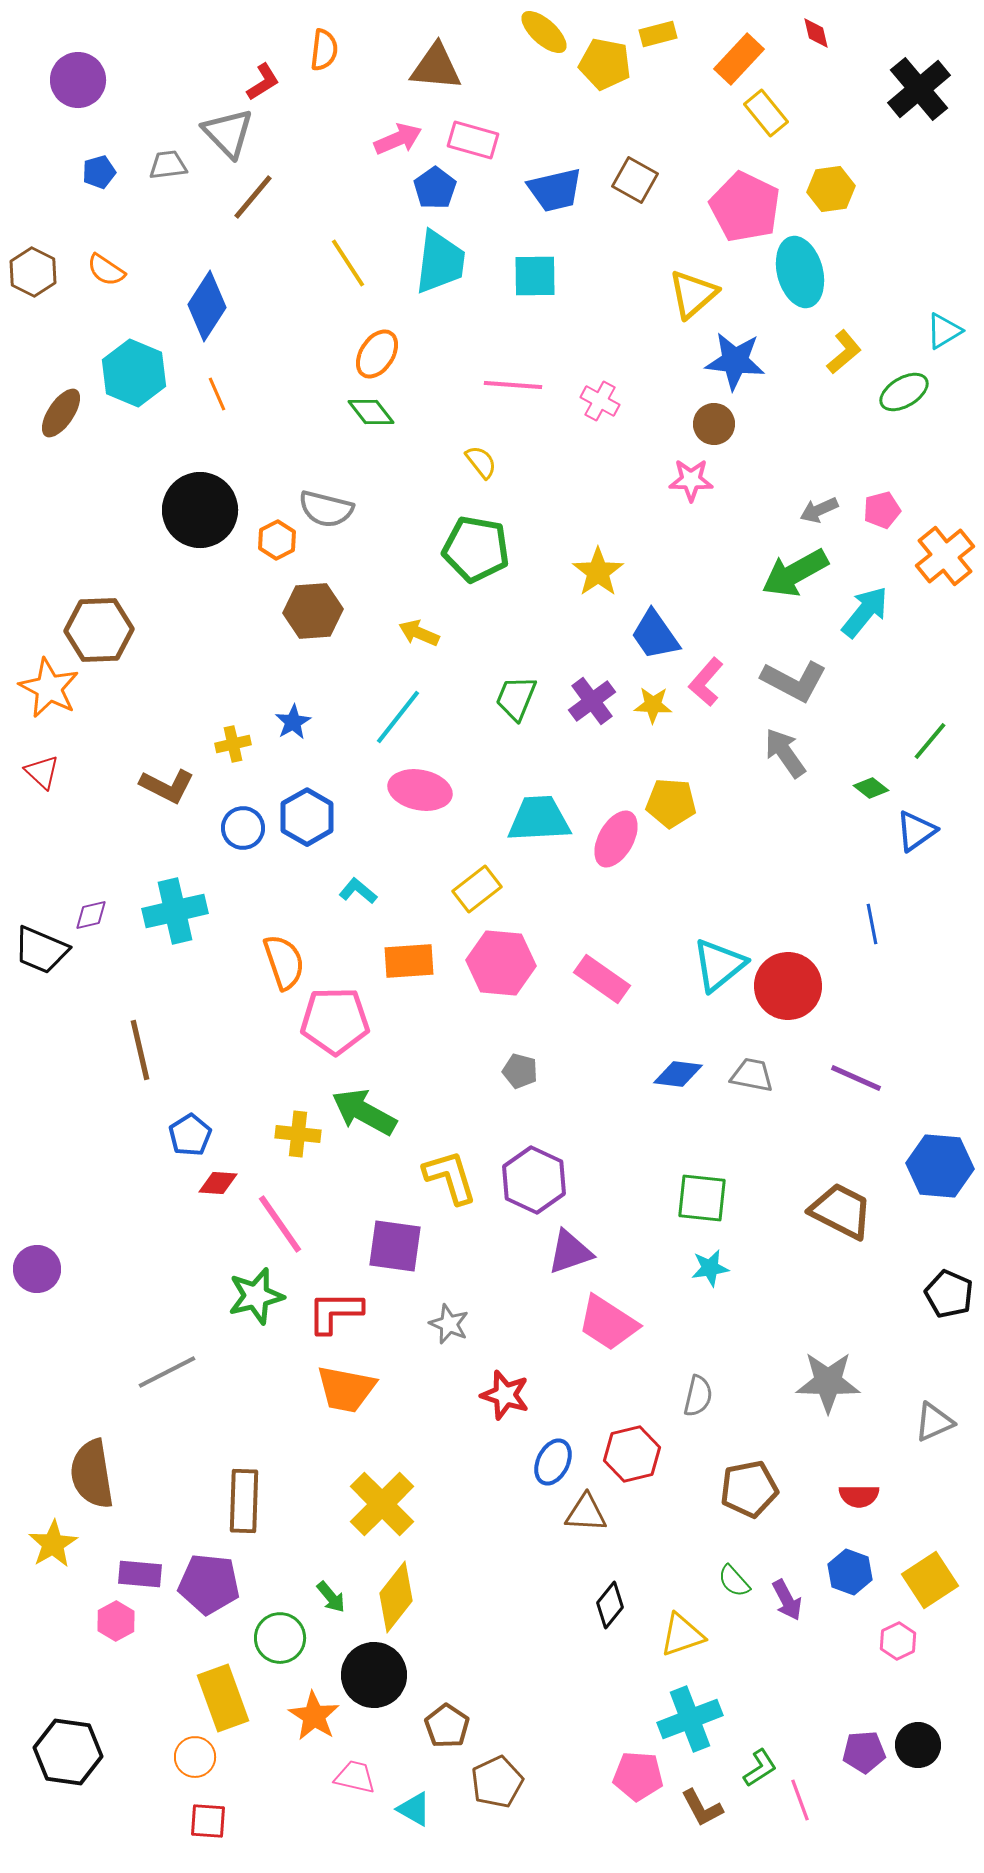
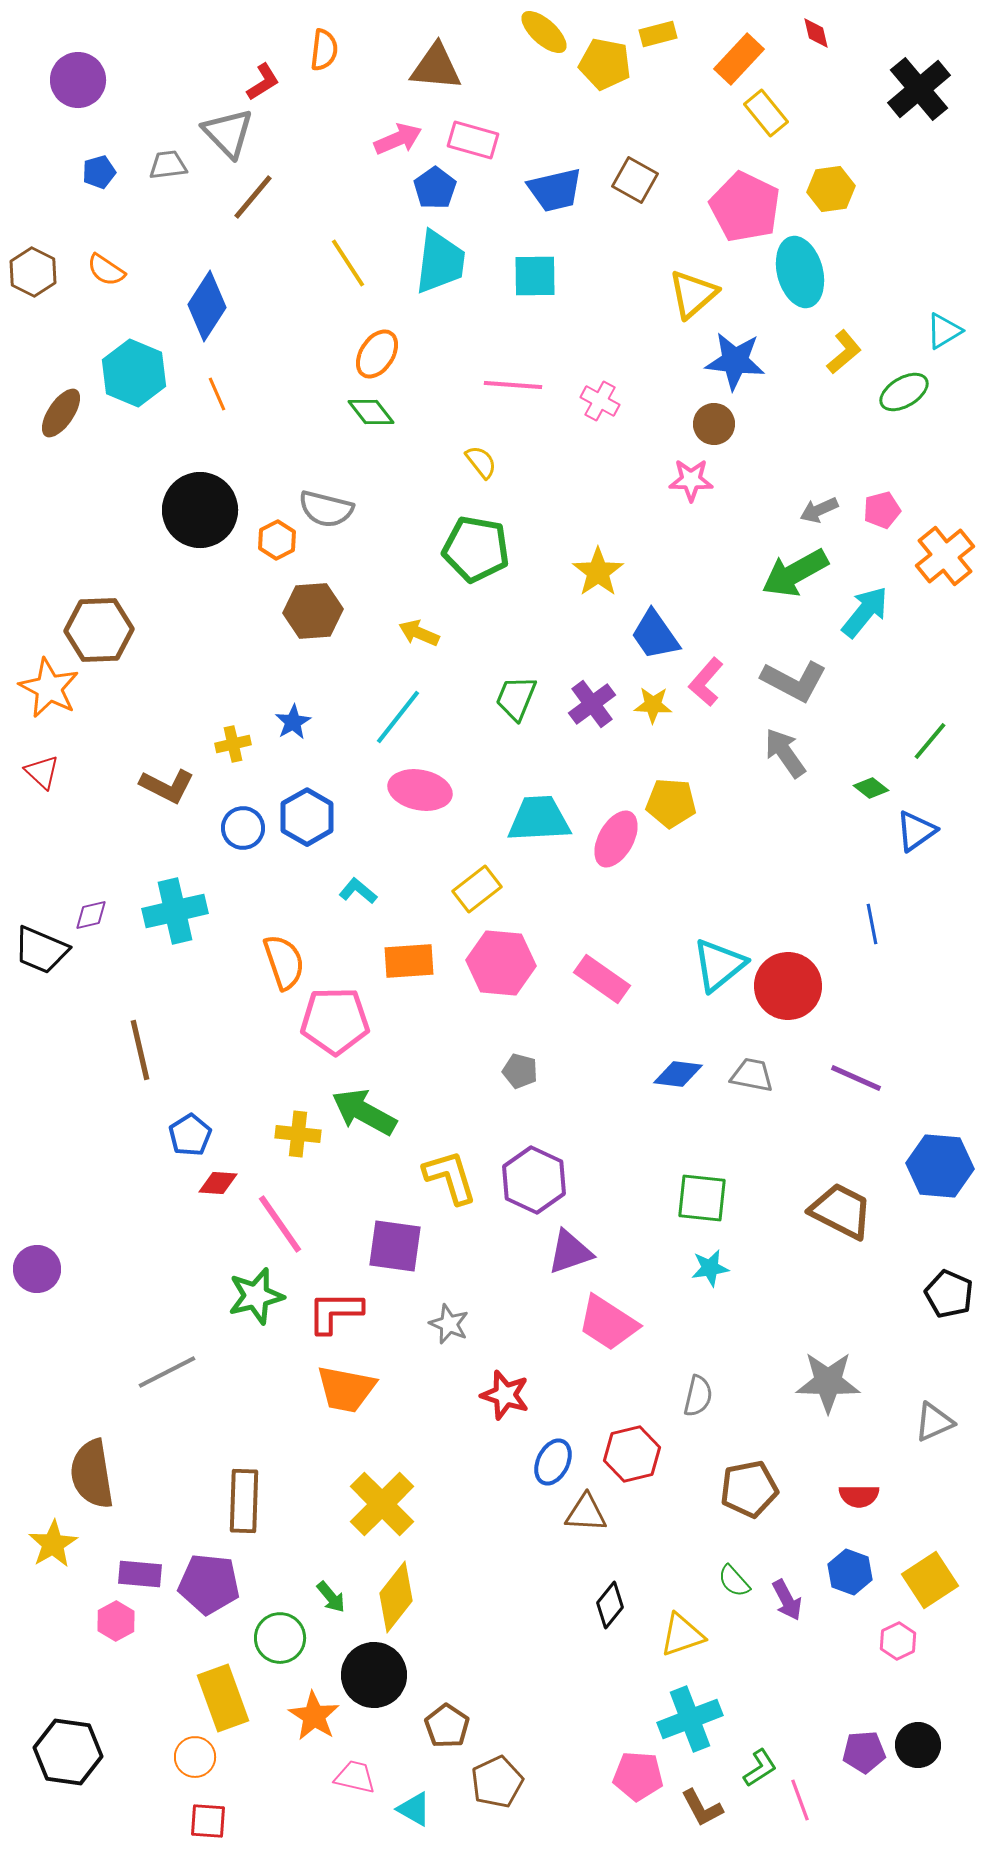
purple cross at (592, 701): moved 3 px down
